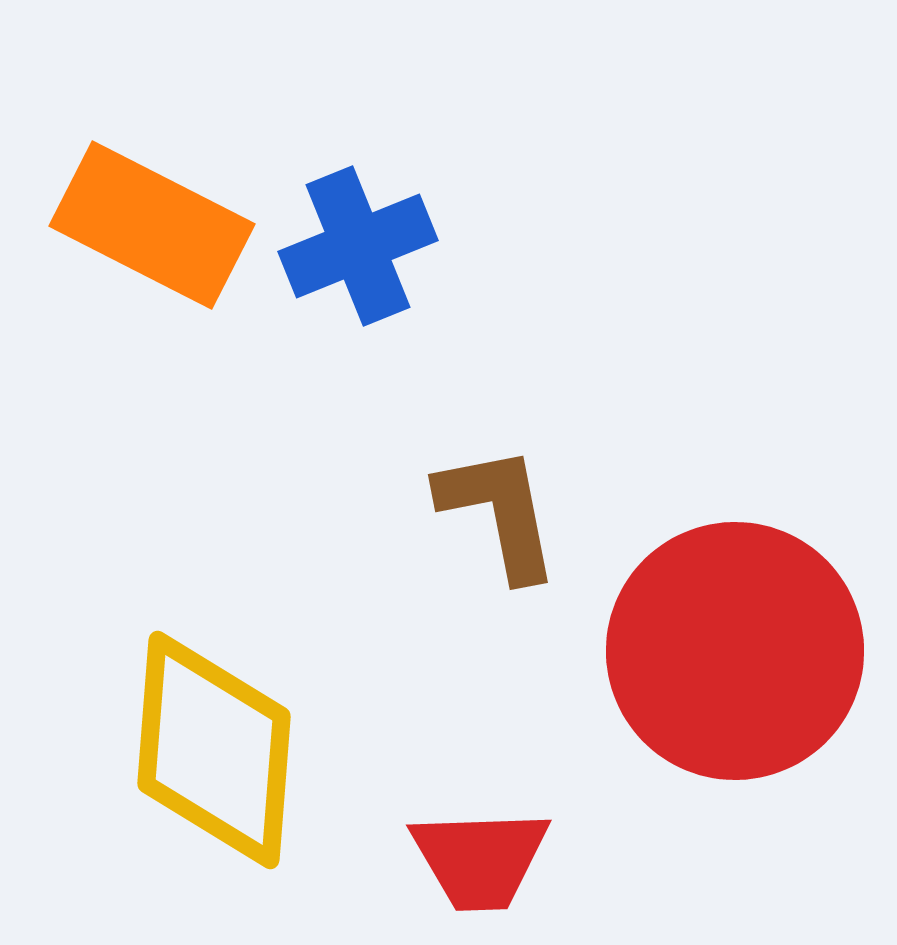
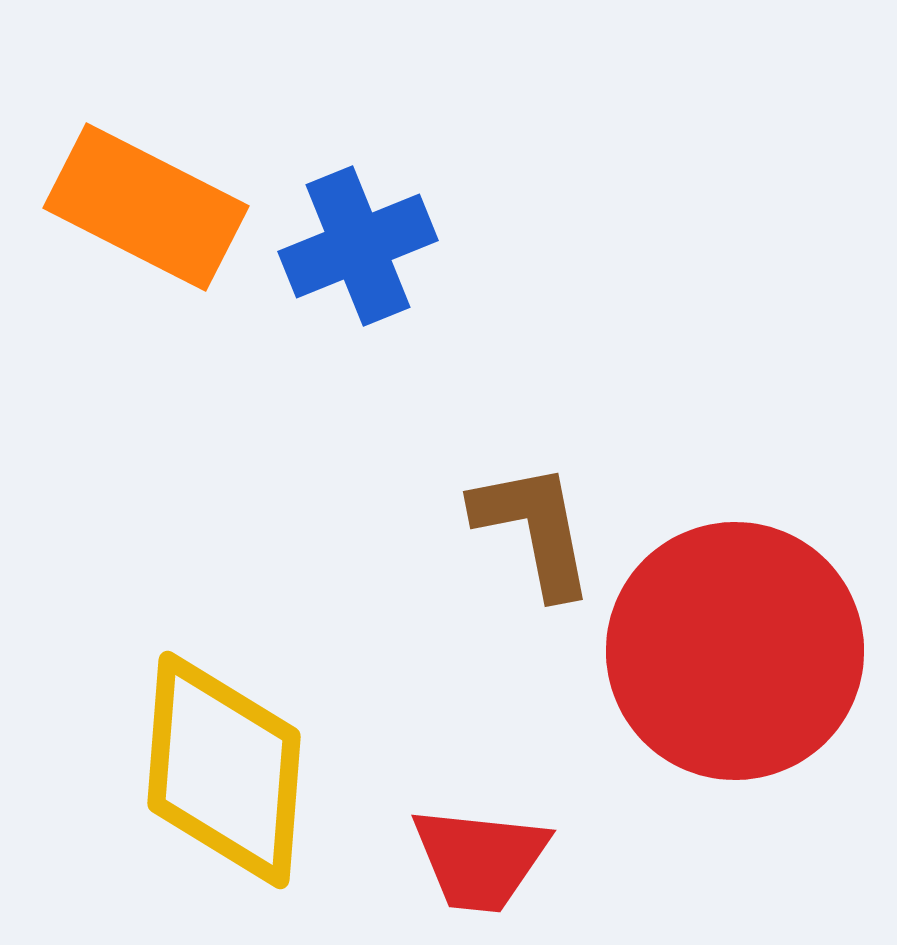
orange rectangle: moved 6 px left, 18 px up
brown L-shape: moved 35 px right, 17 px down
yellow diamond: moved 10 px right, 20 px down
red trapezoid: rotated 8 degrees clockwise
